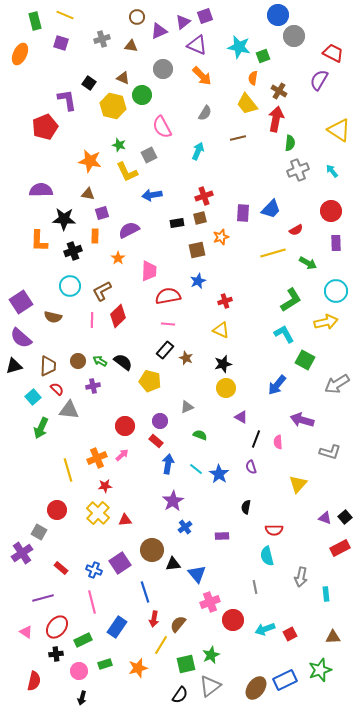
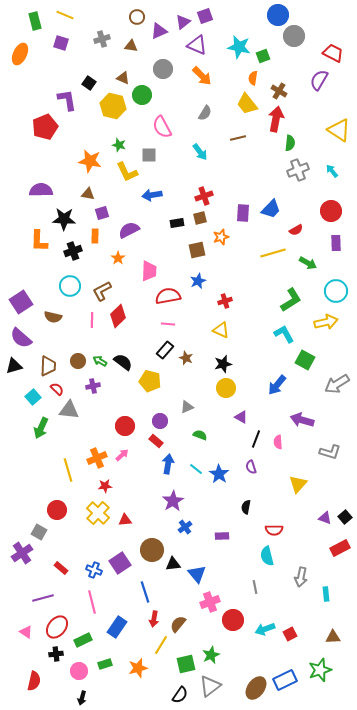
cyan arrow at (198, 151): moved 2 px right, 1 px down; rotated 120 degrees clockwise
gray square at (149, 155): rotated 28 degrees clockwise
